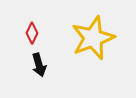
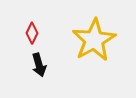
yellow star: moved 1 px right, 2 px down; rotated 9 degrees counterclockwise
